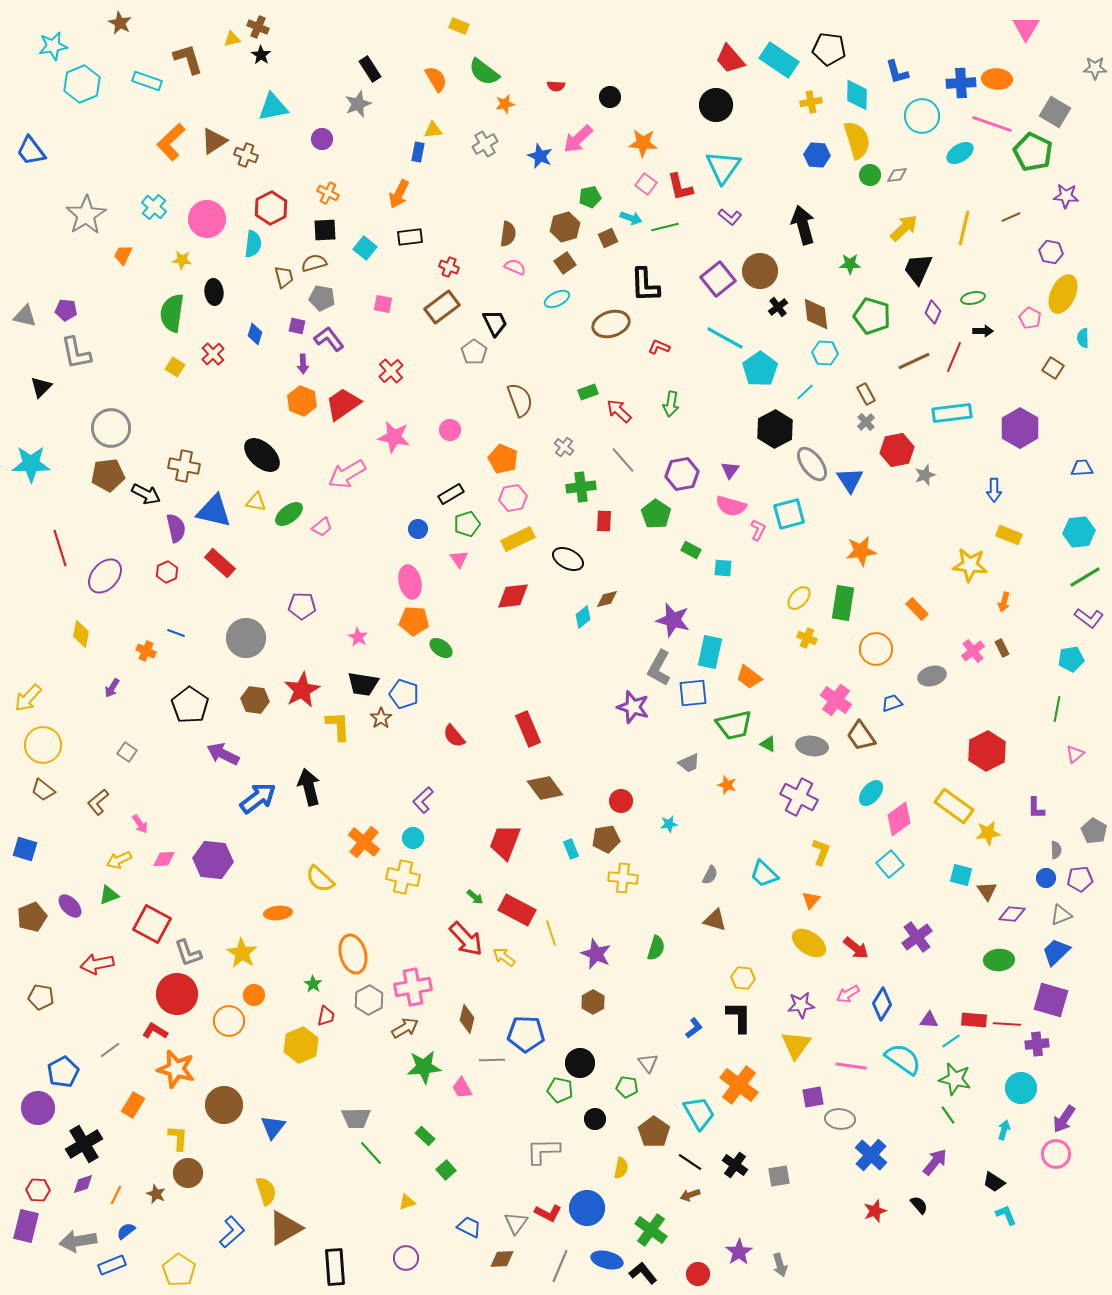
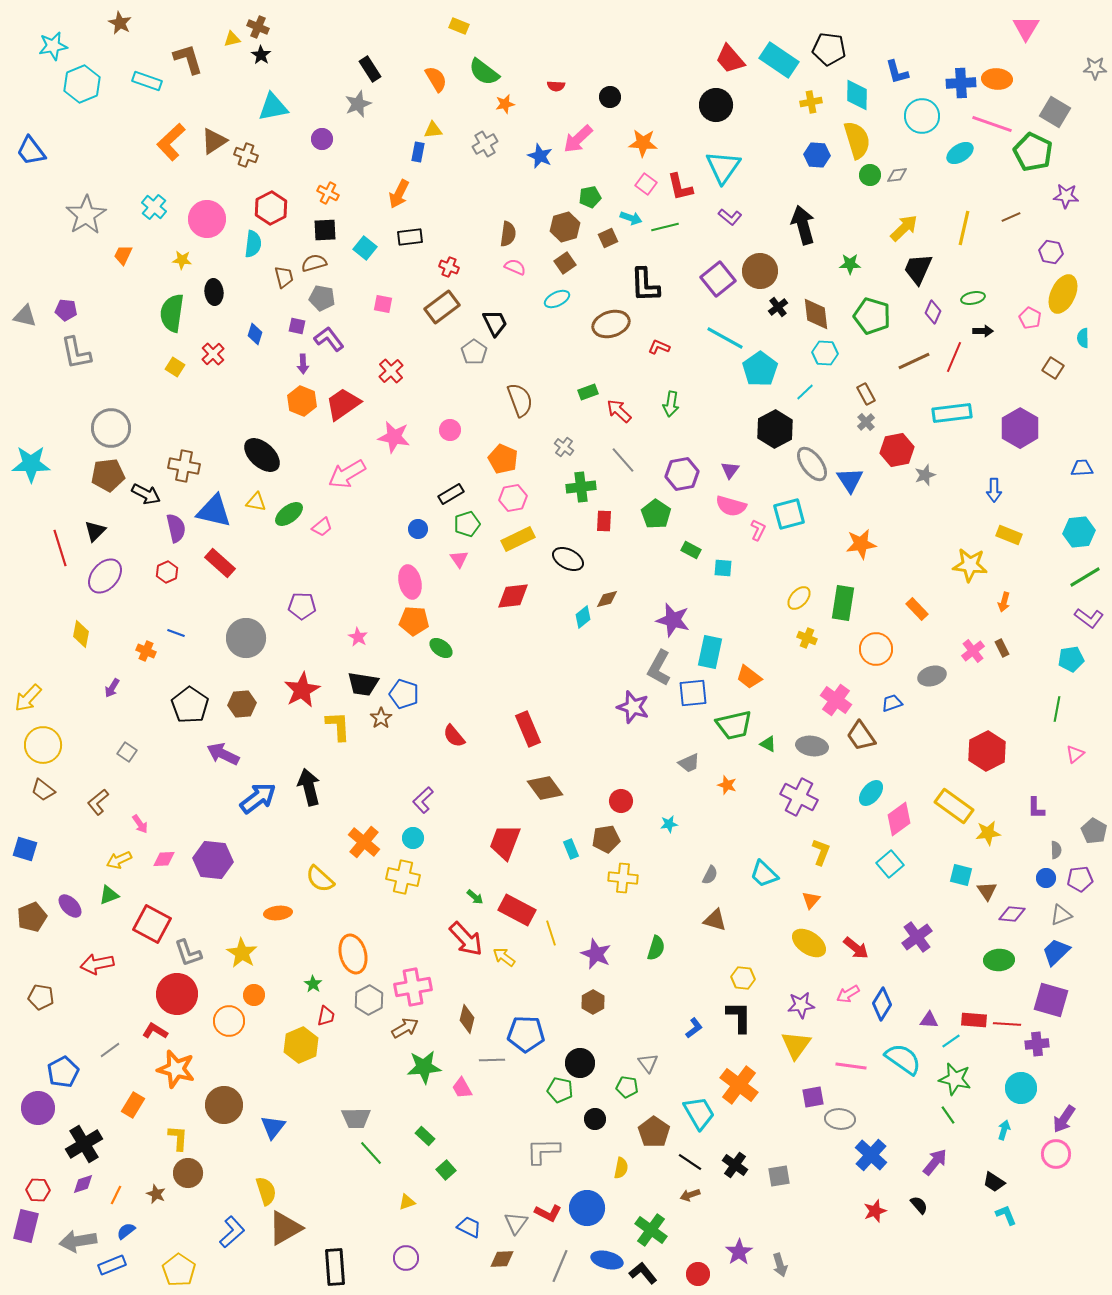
black triangle at (41, 387): moved 54 px right, 144 px down
orange star at (861, 551): moved 7 px up
brown hexagon at (255, 700): moved 13 px left, 4 px down; rotated 12 degrees counterclockwise
